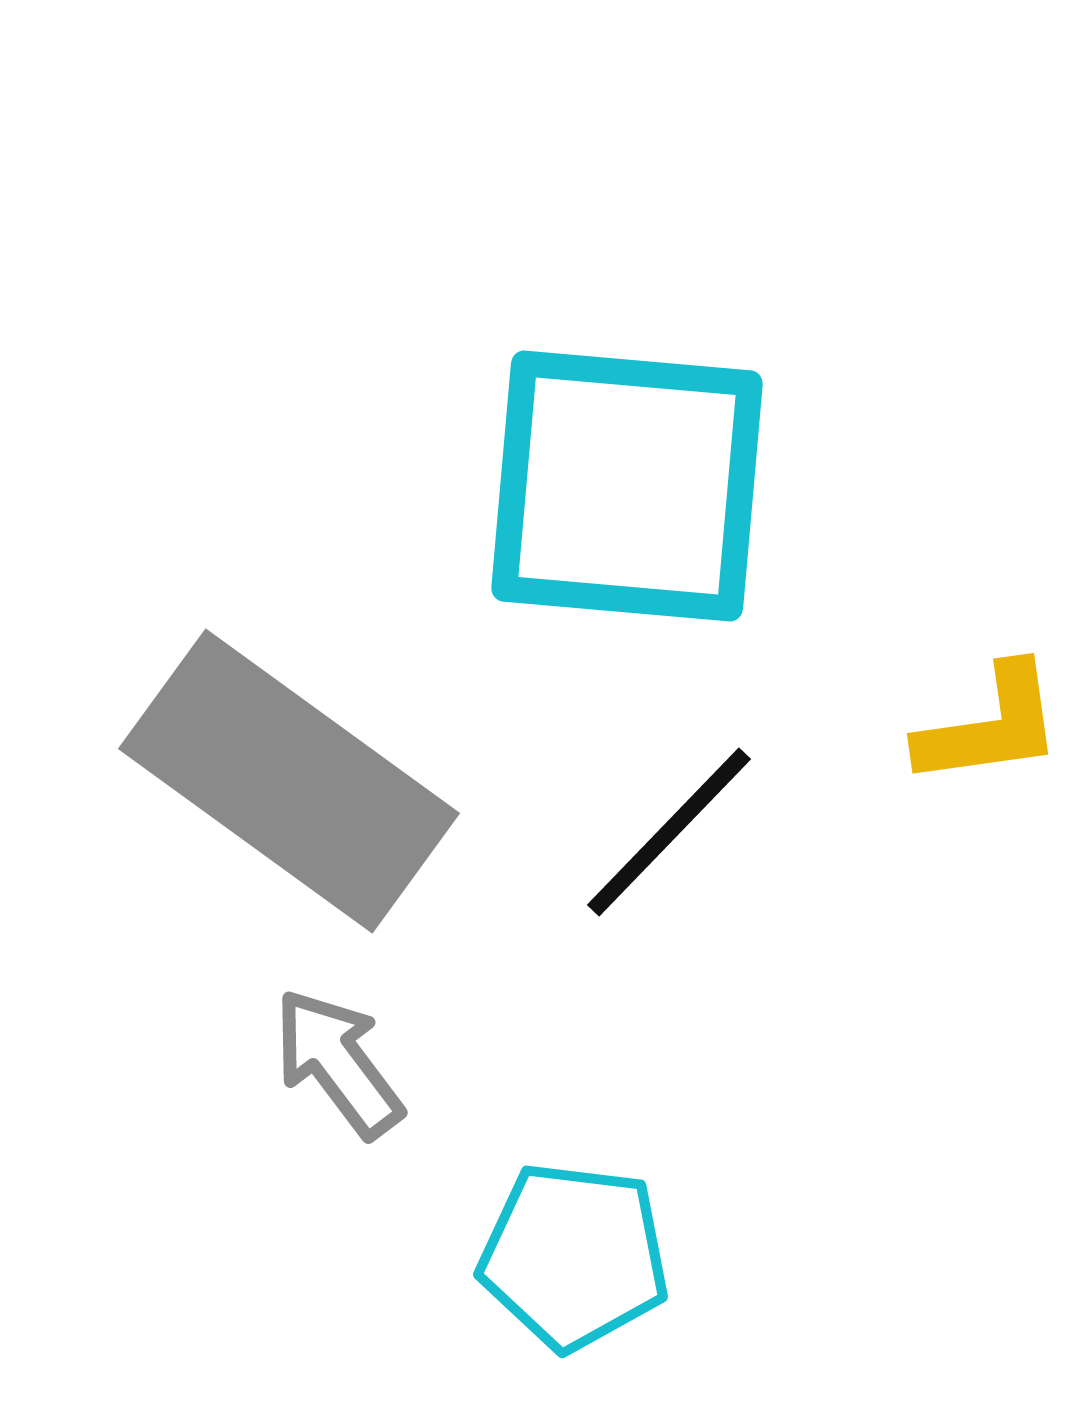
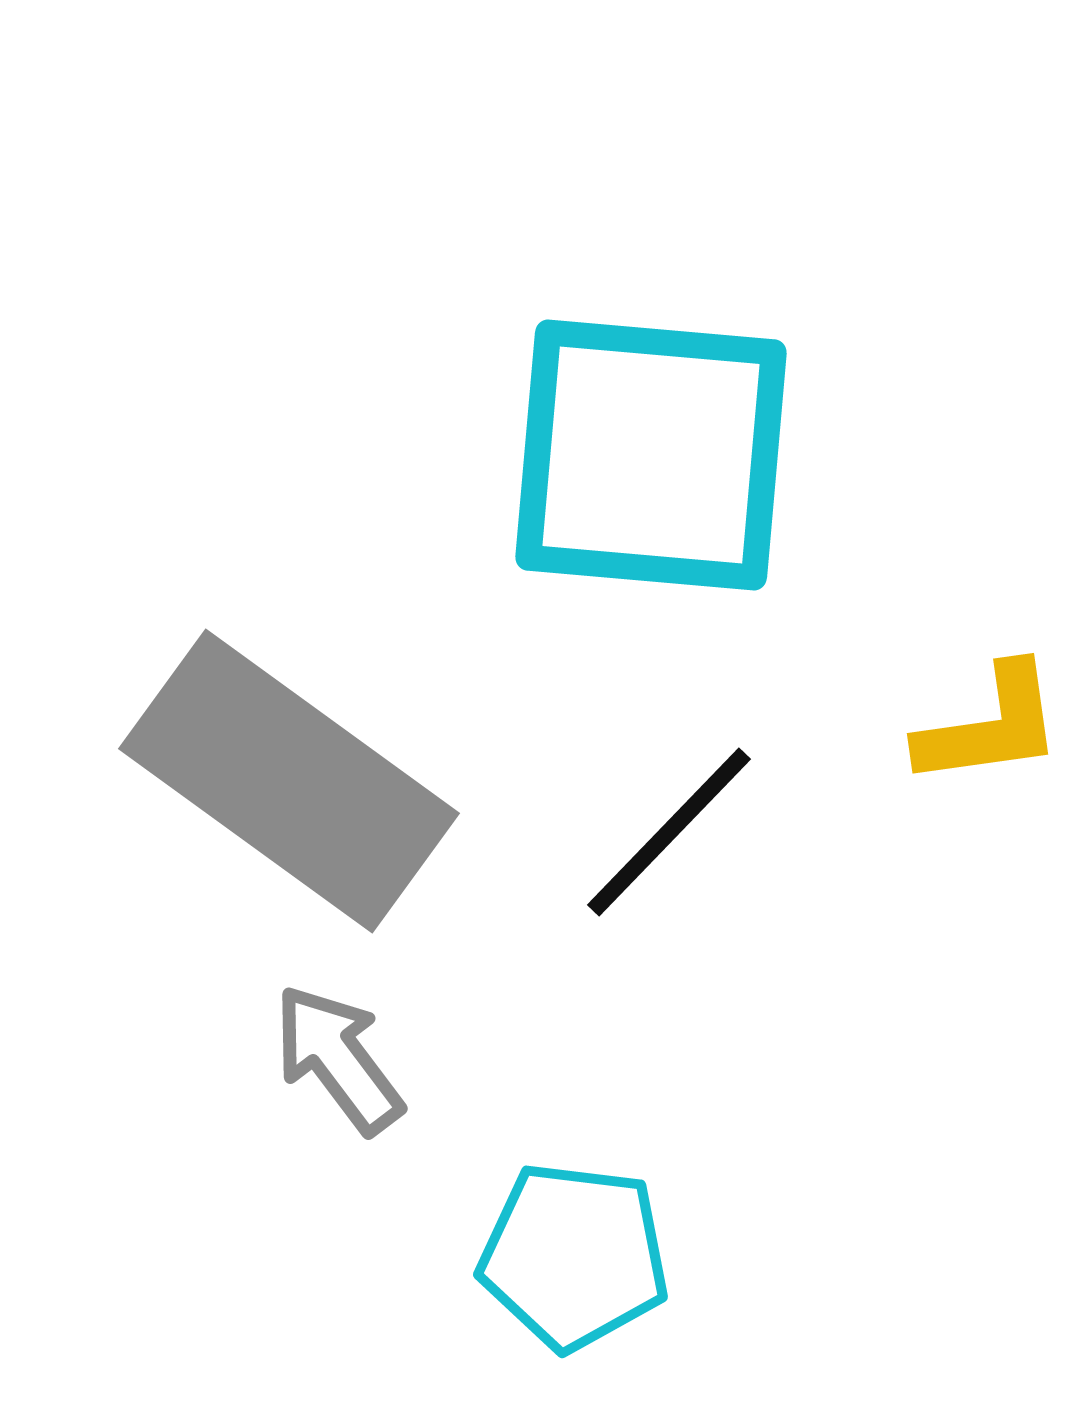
cyan square: moved 24 px right, 31 px up
gray arrow: moved 4 px up
